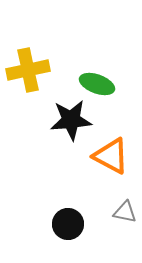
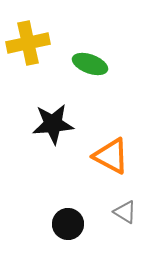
yellow cross: moved 27 px up
green ellipse: moved 7 px left, 20 px up
black star: moved 18 px left, 4 px down
gray triangle: rotated 20 degrees clockwise
